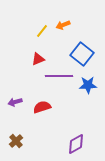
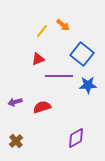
orange arrow: rotated 120 degrees counterclockwise
purple diamond: moved 6 px up
